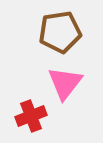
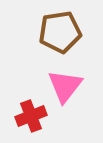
pink triangle: moved 3 px down
